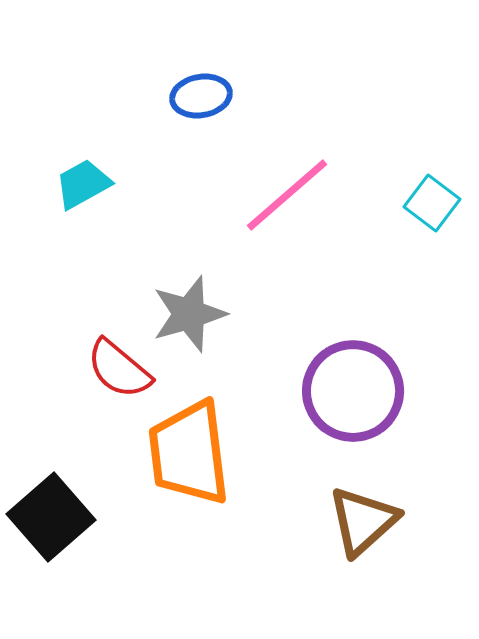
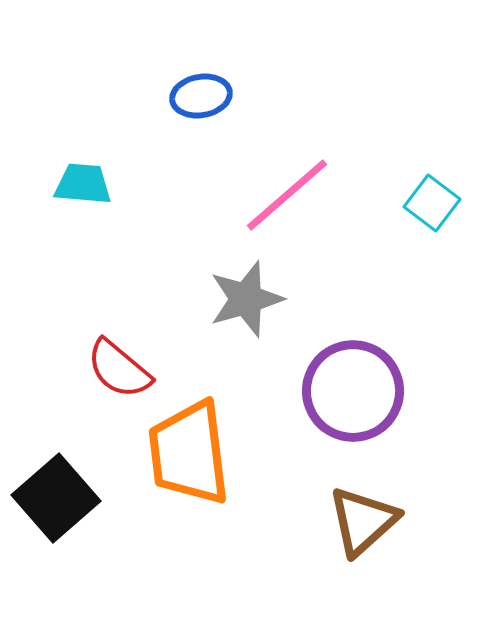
cyan trapezoid: rotated 34 degrees clockwise
gray star: moved 57 px right, 15 px up
black square: moved 5 px right, 19 px up
